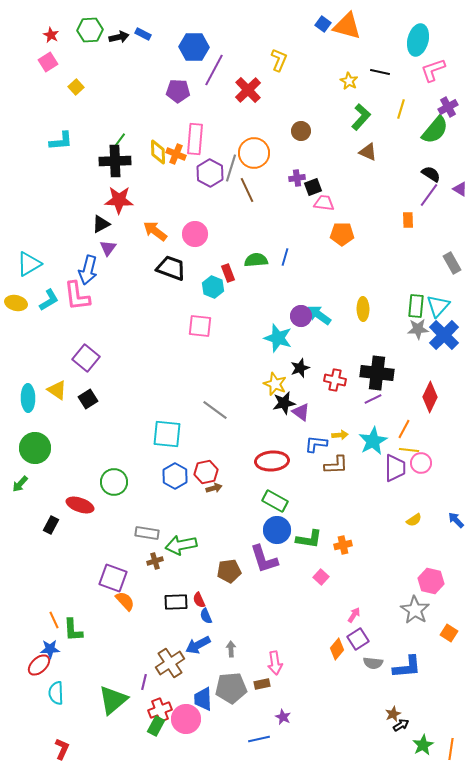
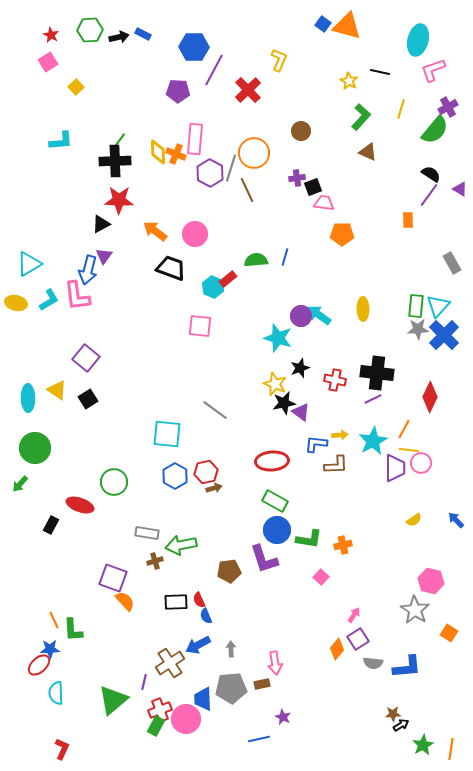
purple triangle at (108, 248): moved 4 px left, 8 px down
red rectangle at (228, 273): moved 6 px down; rotated 72 degrees clockwise
brown star at (393, 714): rotated 21 degrees clockwise
